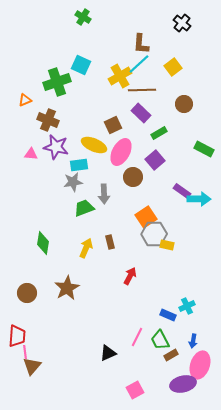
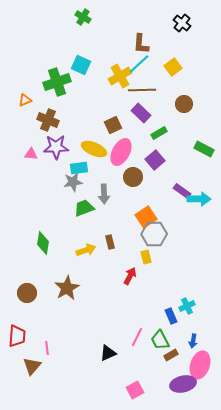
yellow ellipse at (94, 145): moved 4 px down
purple star at (56, 147): rotated 15 degrees counterclockwise
cyan rectangle at (79, 165): moved 3 px down
yellow rectangle at (167, 245): moved 21 px left, 12 px down; rotated 64 degrees clockwise
yellow arrow at (86, 248): moved 2 px down; rotated 48 degrees clockwise
blue rectangle at (168, 315): moved 3 px right, 1 px down; rotated 42 degrees clockwise
pink line at (25, 352): moved 22 px right, 4 px up
